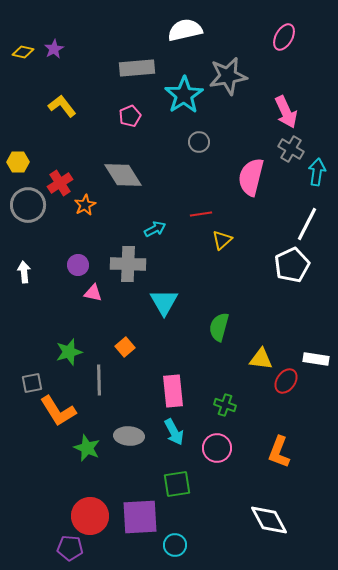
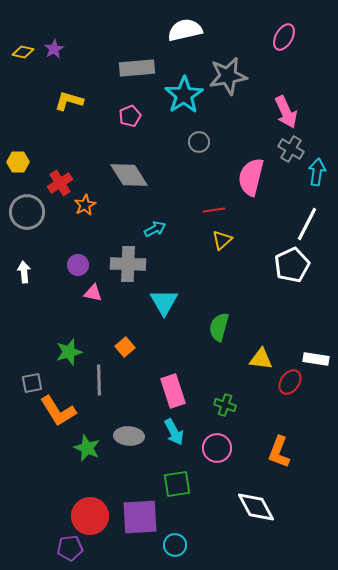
yellow L-shape at (62, 106): moved 7 px right, 5 px up; rotated 36 degrees counterclockwise
gray diamond at (123, 175): moved 6 px right
gray circle at (28, 205): moved 1 px left, 7 px down
red line at (201, 214): moved 13 px right, 4 px up
red ellipse at (286, 381): moved 4 px right, 1 px down
pink rectangle at (173, 391): rotated 12 degrees counterclockwise
white diamond at (269, 520): moved 13 px left, 13 px up
purple pentagon at (70, 548): rotated 10 degrees counterclockwise
